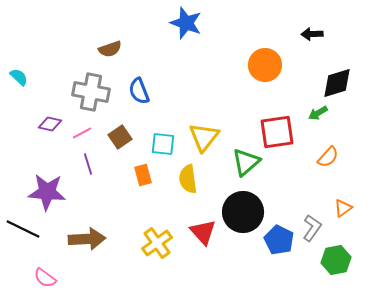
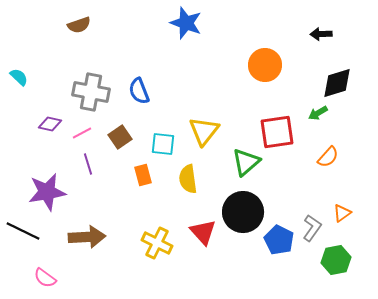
black arrow: moved 9 px right
brown semicircle: moved 31 px left, 24 px up
yellow triangle: moved 6 px up
purple star: rotated 15 degrees counterclockwise
orange triangle: moved 1 px left, 5 px down
black line: moved 2 px down
brown arrow: moved 2 px up
yellow cross: rotated 28 degrees counterclockwise
